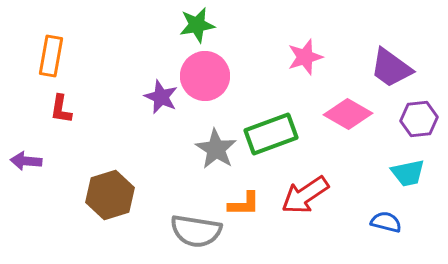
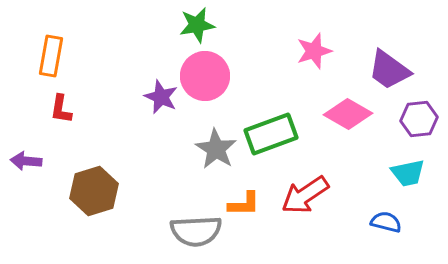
pink star: moved 9 px right, 6 px up
purple trapezoid: moved 2 px left, 2 px down
brown hexagon: moved 16 px left, 4 px up
gray semicircle: rotated 12 degrees counterclockwise
